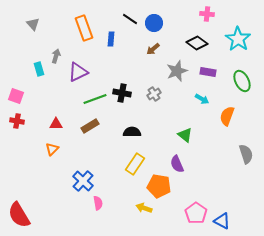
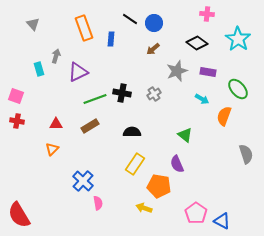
green ellipse: moved 4 px left, 8 px down; rotated 15 degrees counterclockwise
orange semicircle: moved 3 px left
